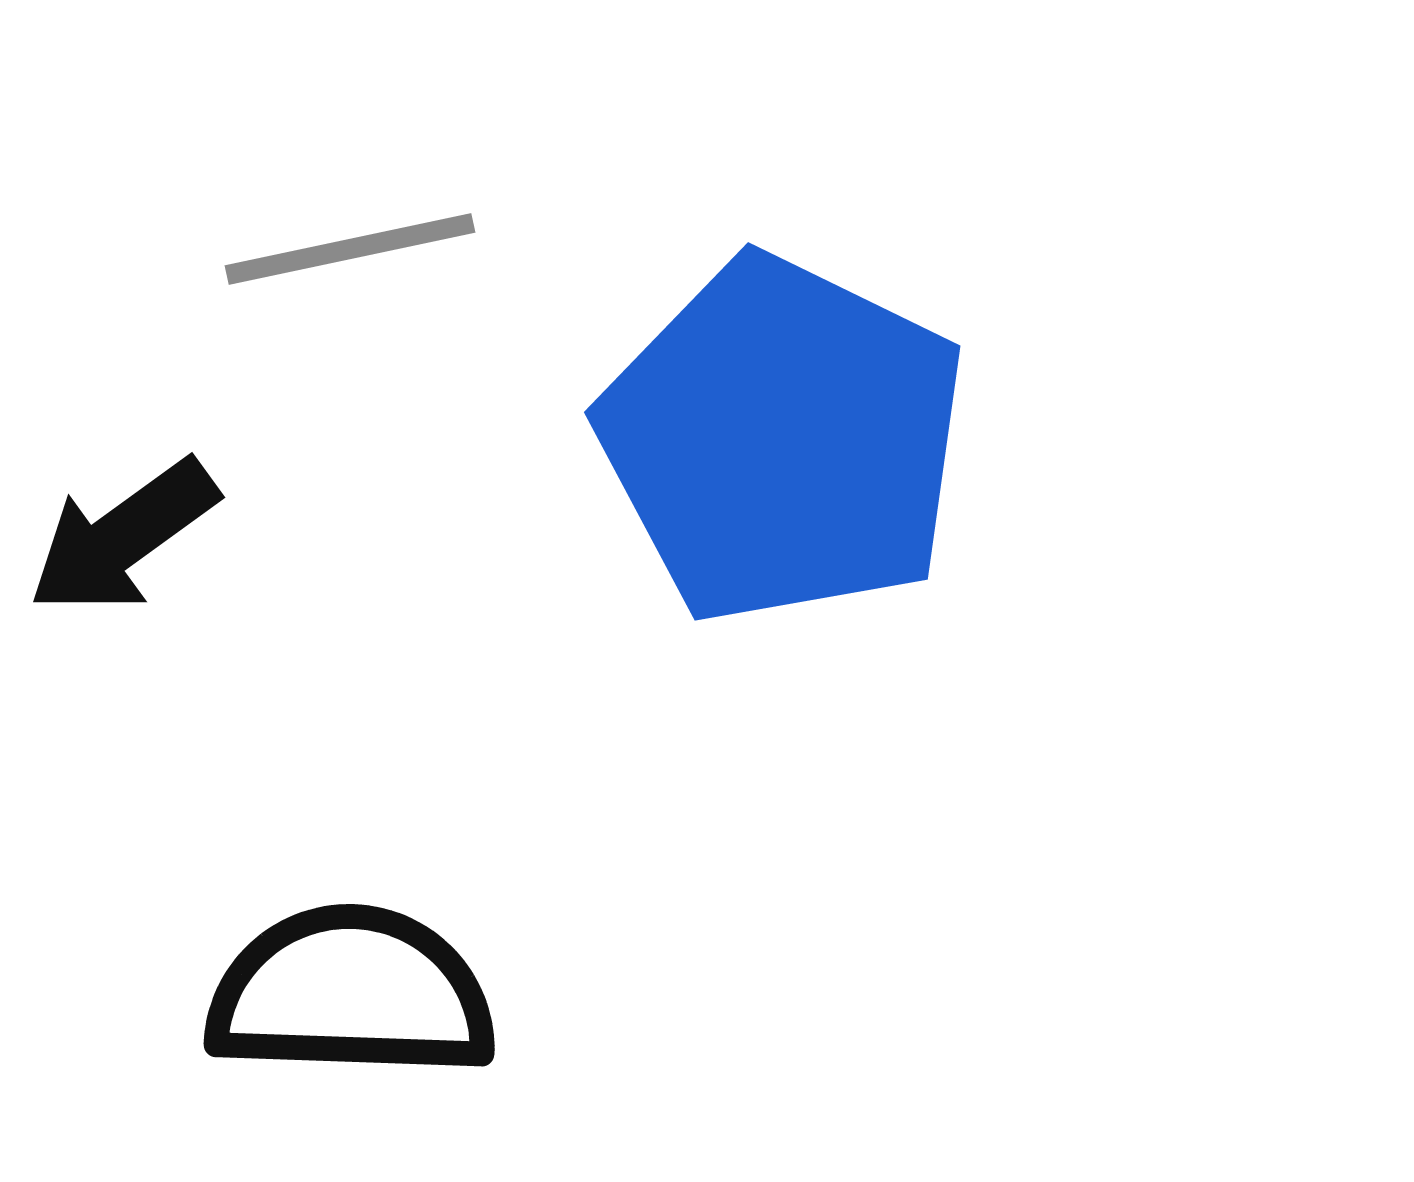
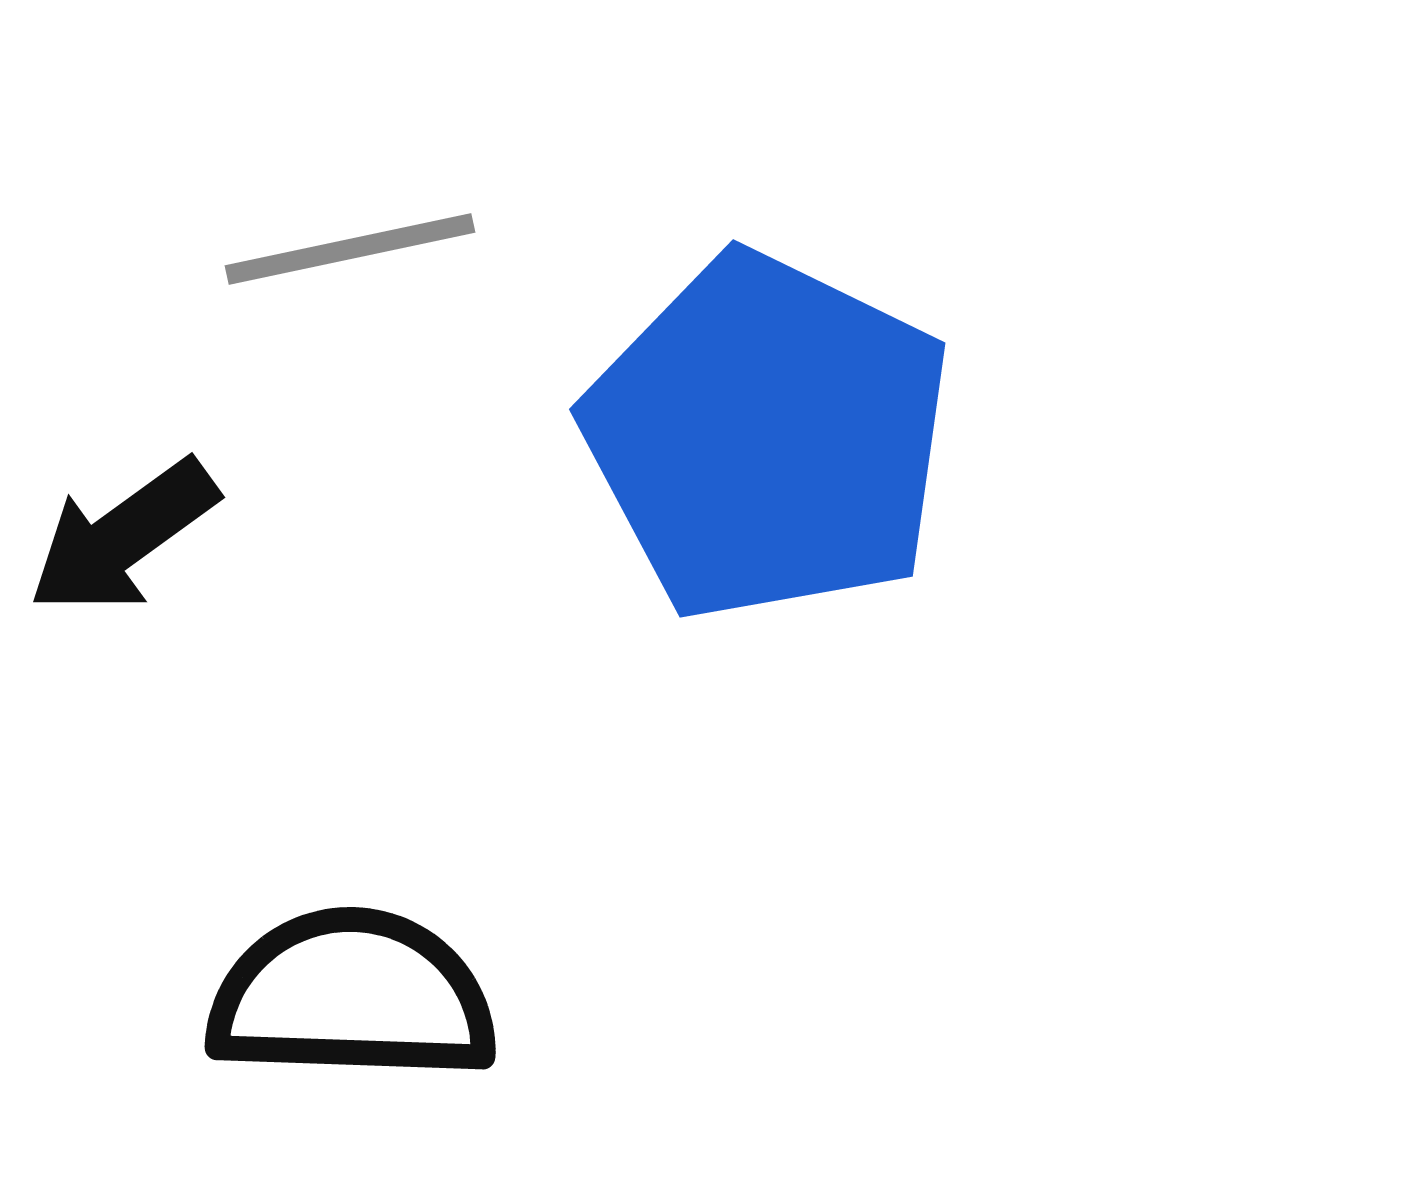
blue pentagon: moved 15 px left, 3 px up
black semicircle: moved 1 px right, 3 px down
